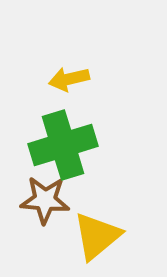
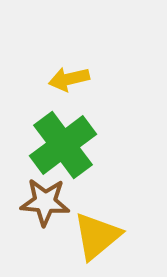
green cross: rotated 20 degrees counterclockwise
brown star: moved 2 px down
